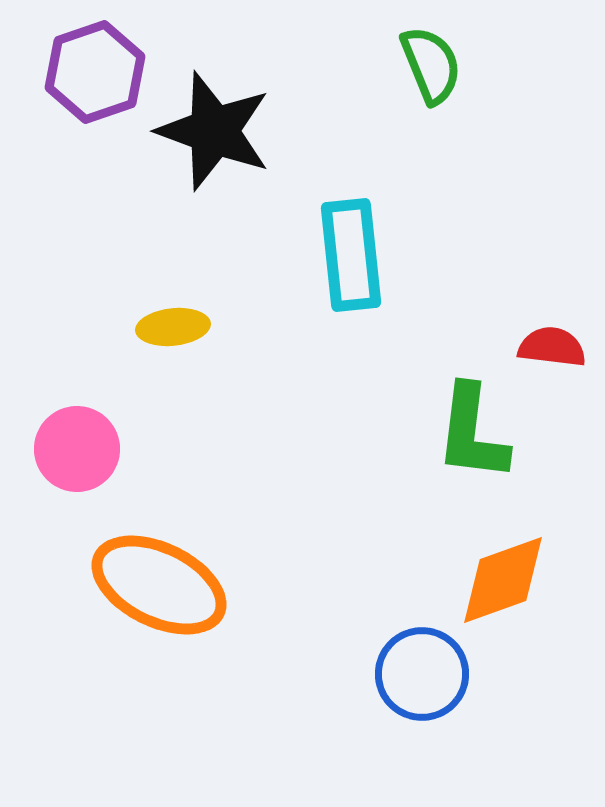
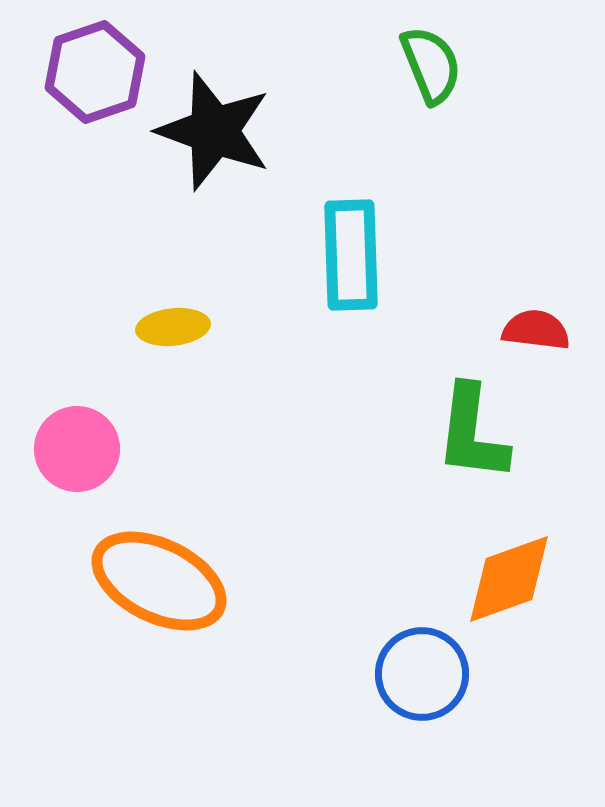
cyan rectangle: rotated 4 degrees clockwise
red semicircle: moved 16 px left, 17 px up
orange diamond: moved 6 px right, 1 px up
orange ellipse: moved 4 px up
